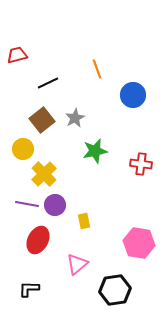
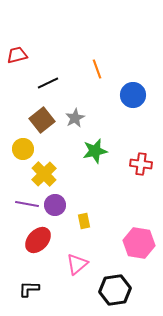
red ellipse: rotated 16 degrees clockwise
